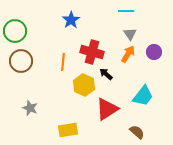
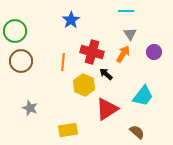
orange arrow: moved 5 px left
